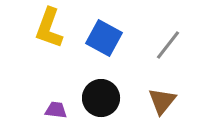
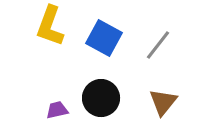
yellow L-shape: moved 1 px right, 2 px up
gray line: moved 10 px left
brown triangle: moved 1 px right, 1 px down
purple trapezoid: moved 1 px right; rotated 20 degrees counterclockwise
